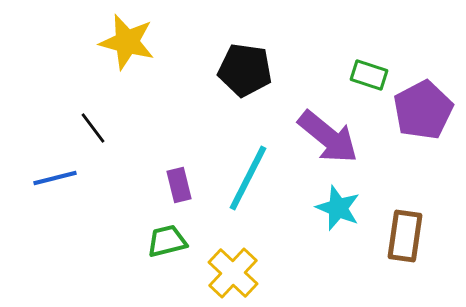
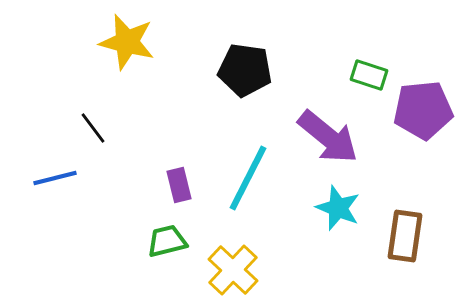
purple pentagon: rotated 22 degrees clockwise
yellow cross: moved 3 px up
